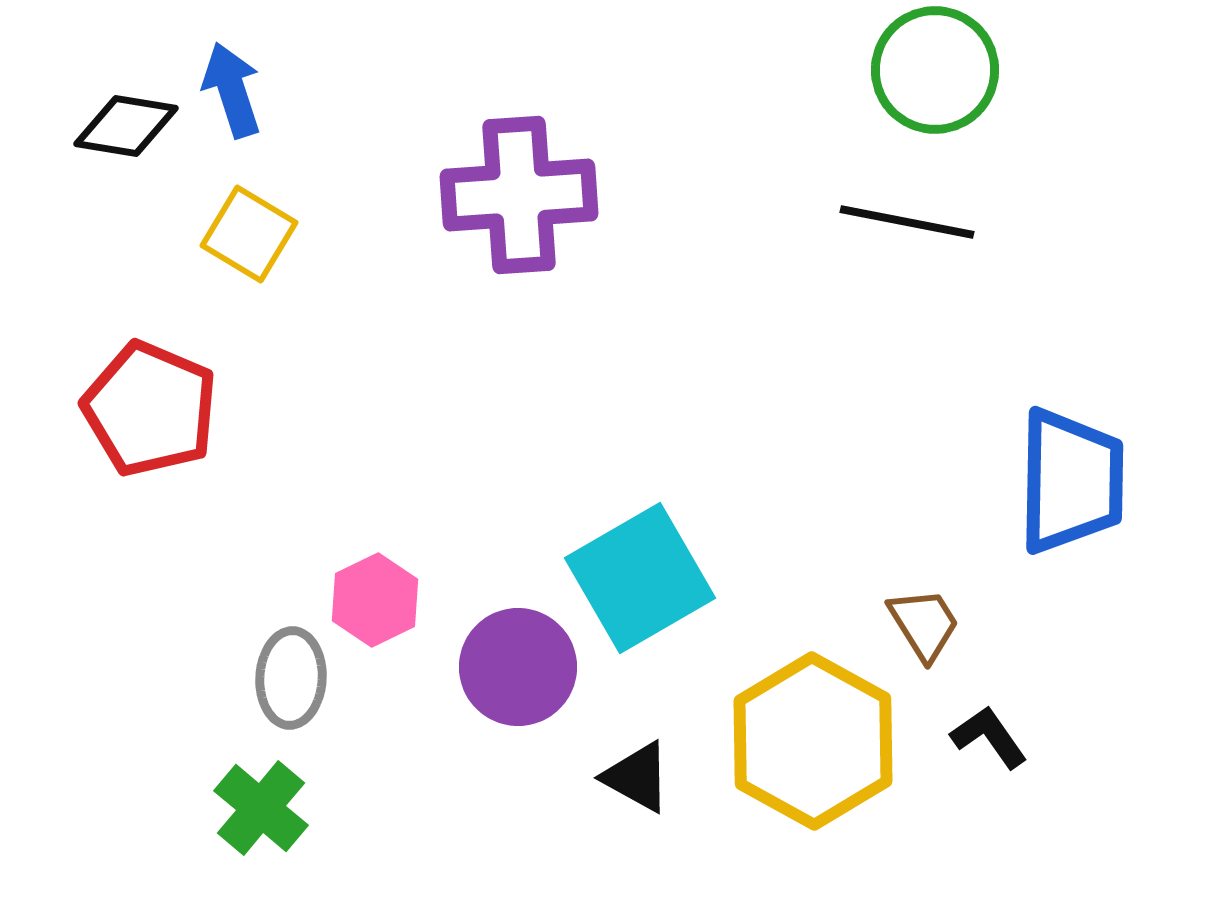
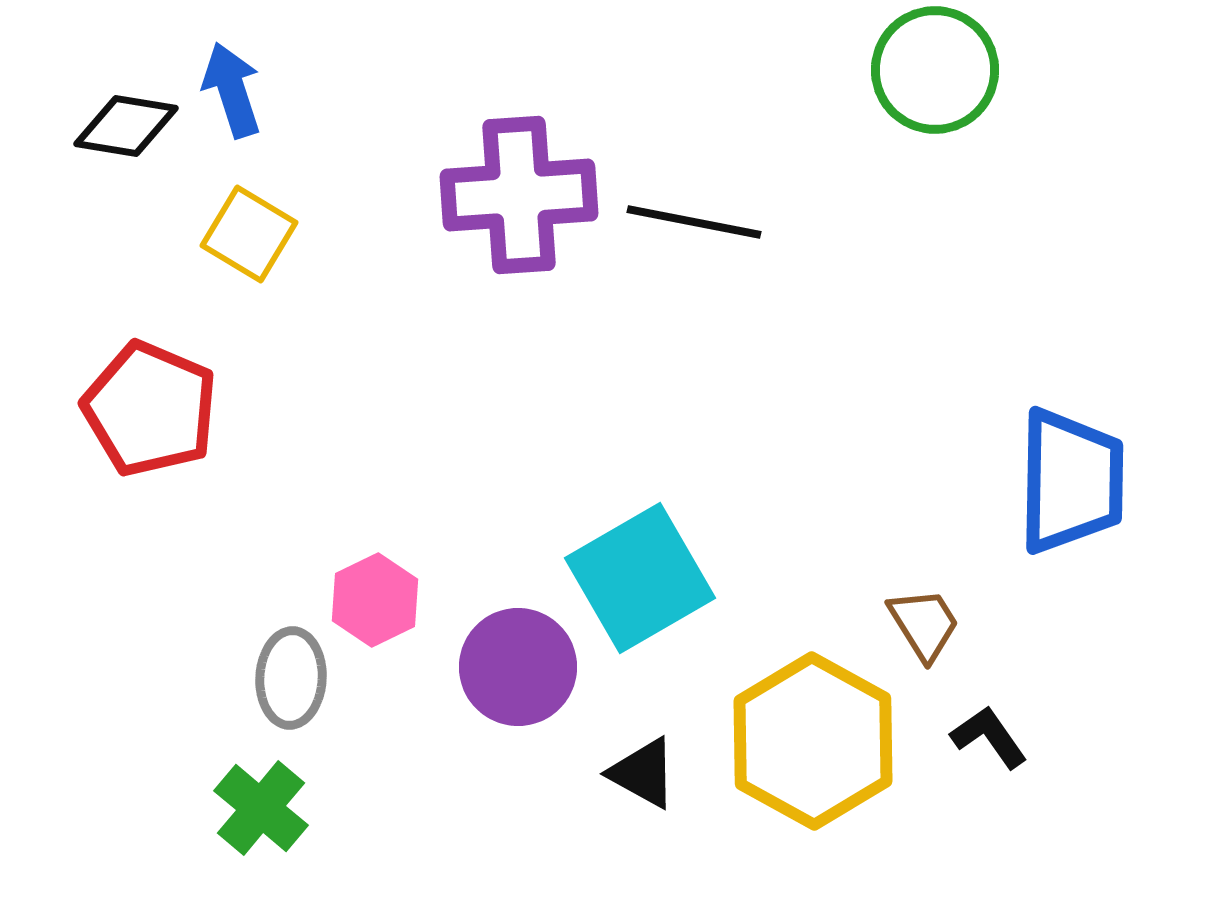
black line: moved 213 px left
black triangle: moved 6 px right, 4 px up
